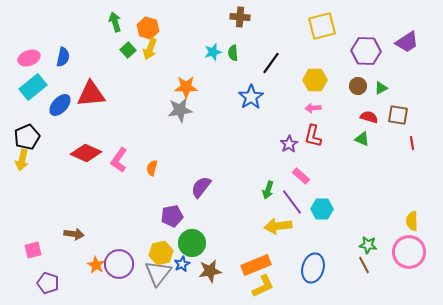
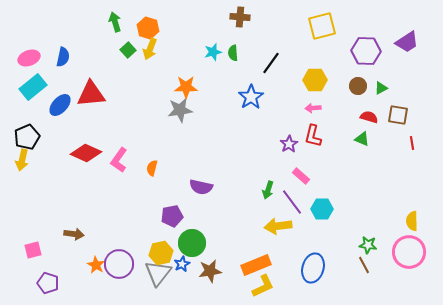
purple semicircle at (201, 187): rotated 115 degrees counterclockwise
